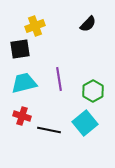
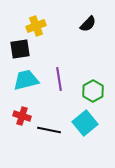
yellow cross: moved 1 px right
cyan trapezoid: moved 2 px right, 3 px up
